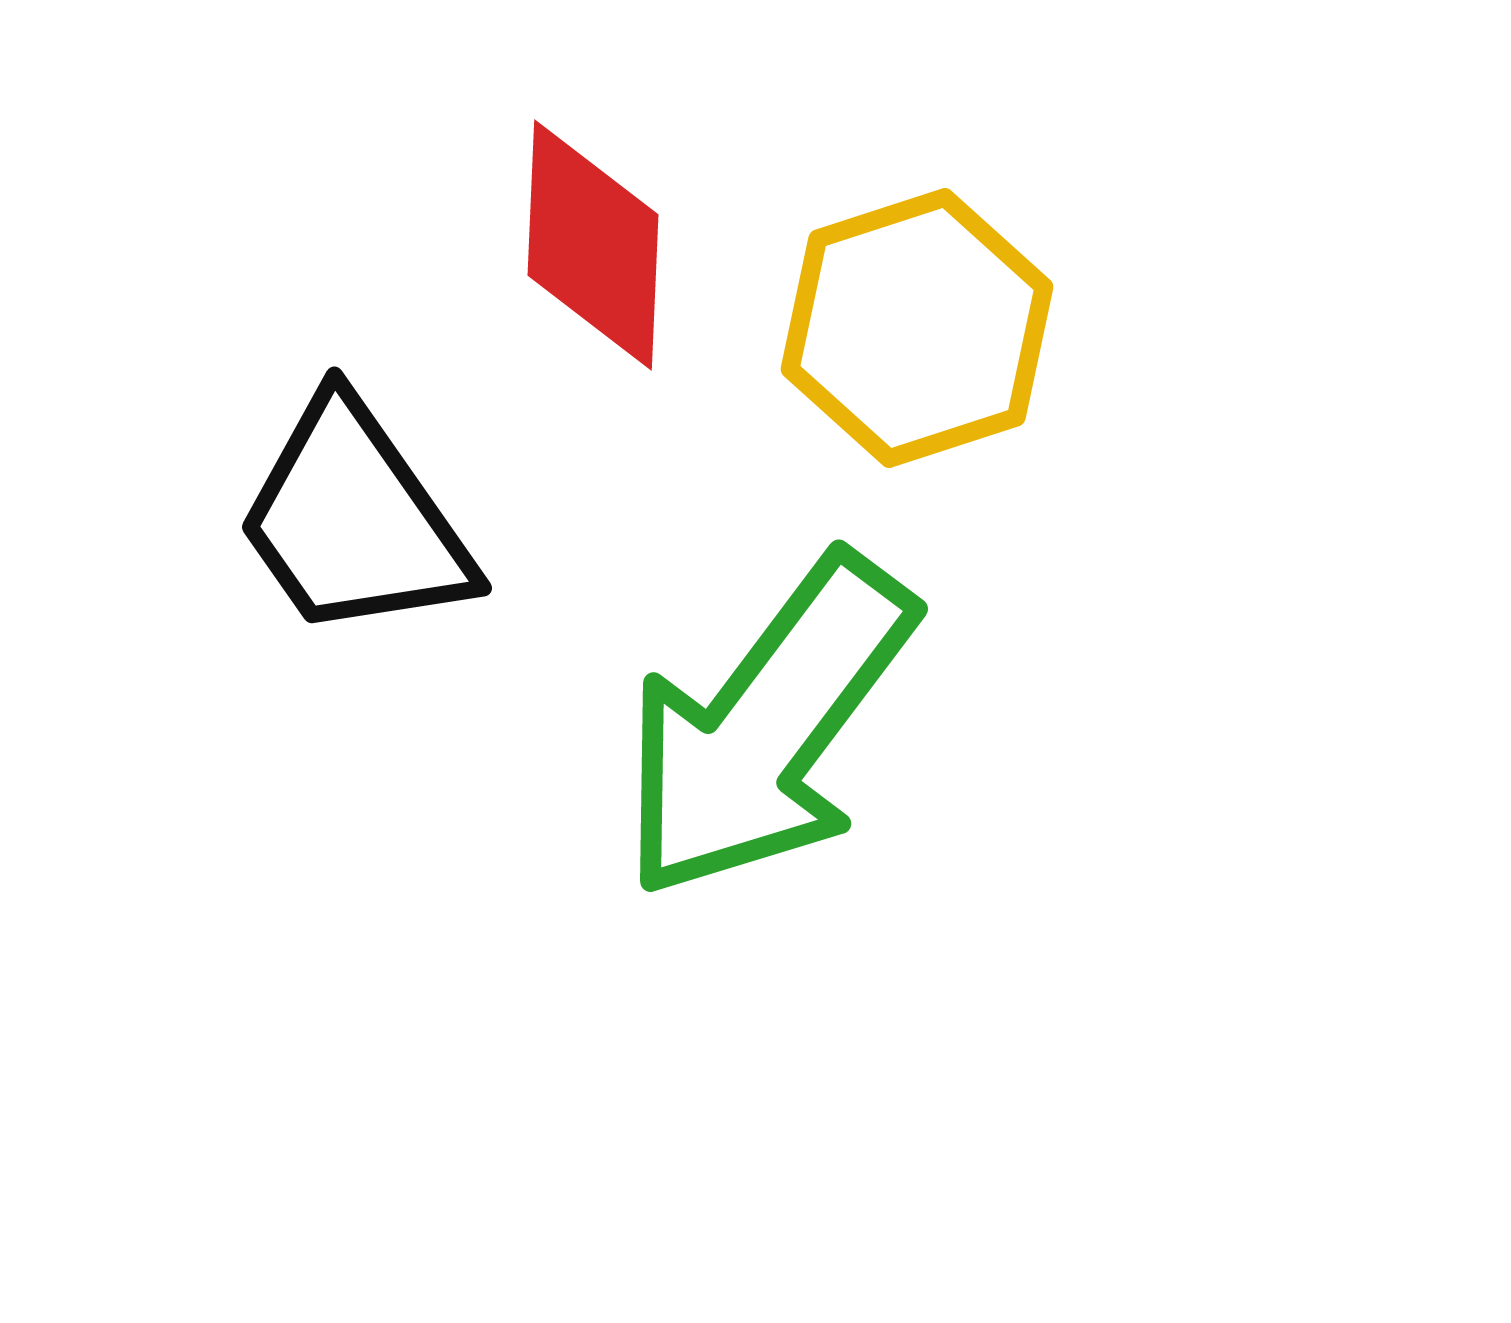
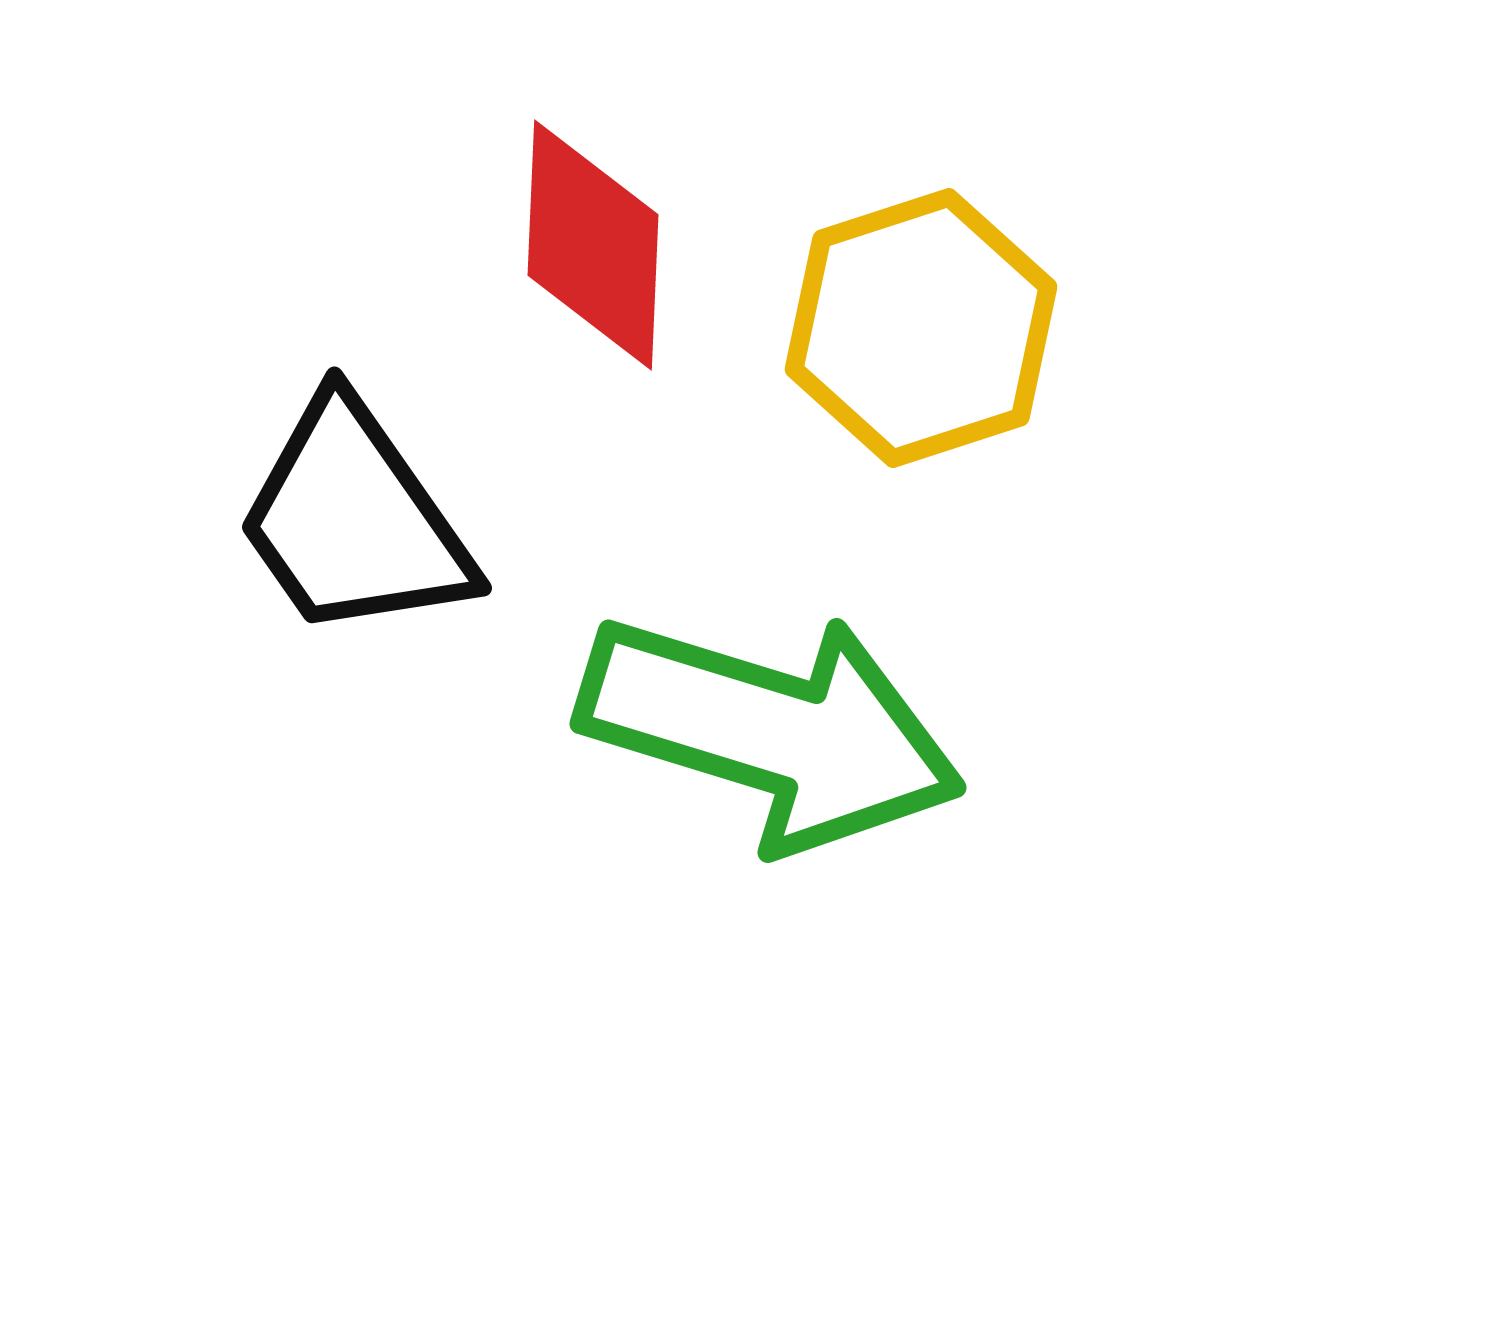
yellow hexagon: moved 4 px right
green arrow: moved 4 px right, 4 px down; rotated 110 degrees counterclockwise
